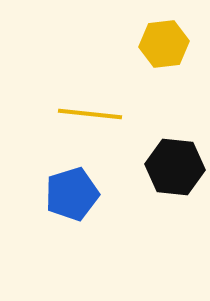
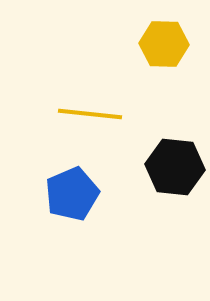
yellow hexagon: rotated 9 degrees clockwise
blue pentagon: rotated 6 degrees counterclockwise
